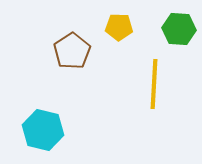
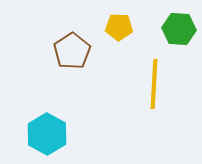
cyan hexagon: moved 4 px right, 4 px down; rotated 15 degrees clockwise
